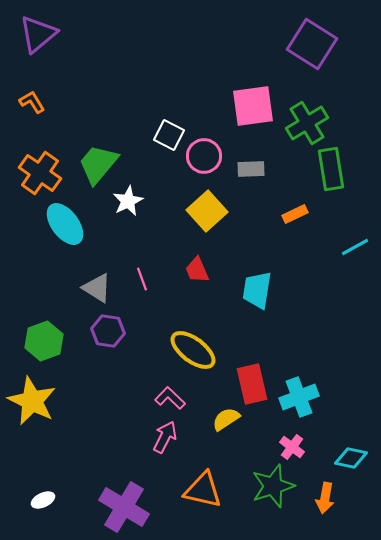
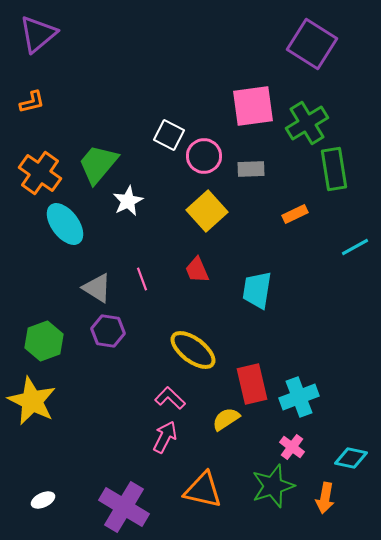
orange L-shape: rotated 108 degrees clockwise
green rectangle: moved 3 px right
